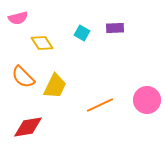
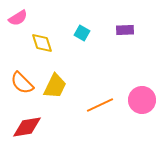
pink semicircle: rotated 18 degrees counterclockwise
purple rectangle: moved 10 px right, 2 px down
yellow diamond: rotated 15 degrees clockwise
orange semicircle: moved 1 px left, 6 px down
pink circle: moved 5 px left
red diamond: moved 1 px left
